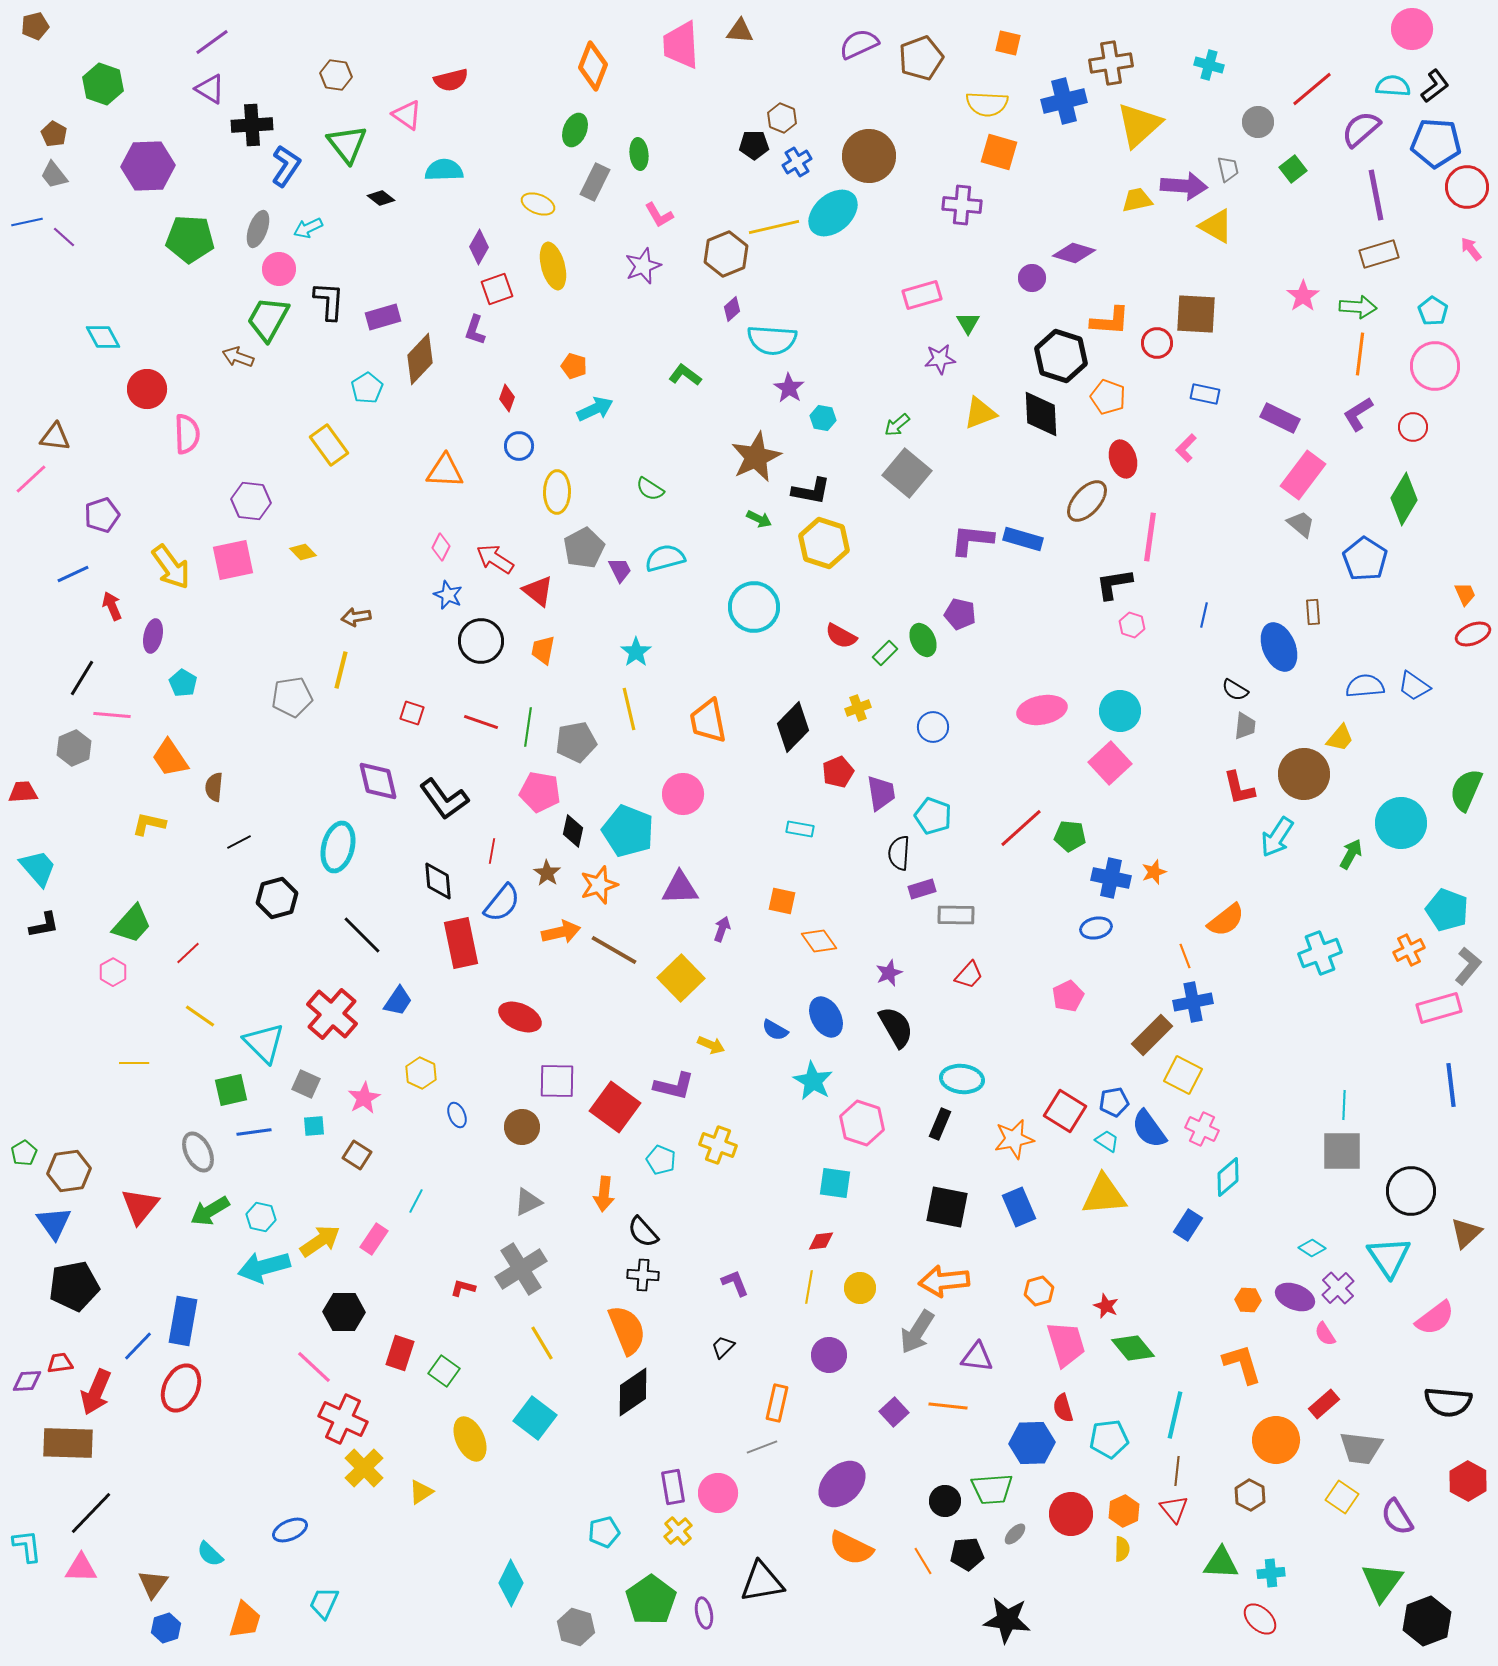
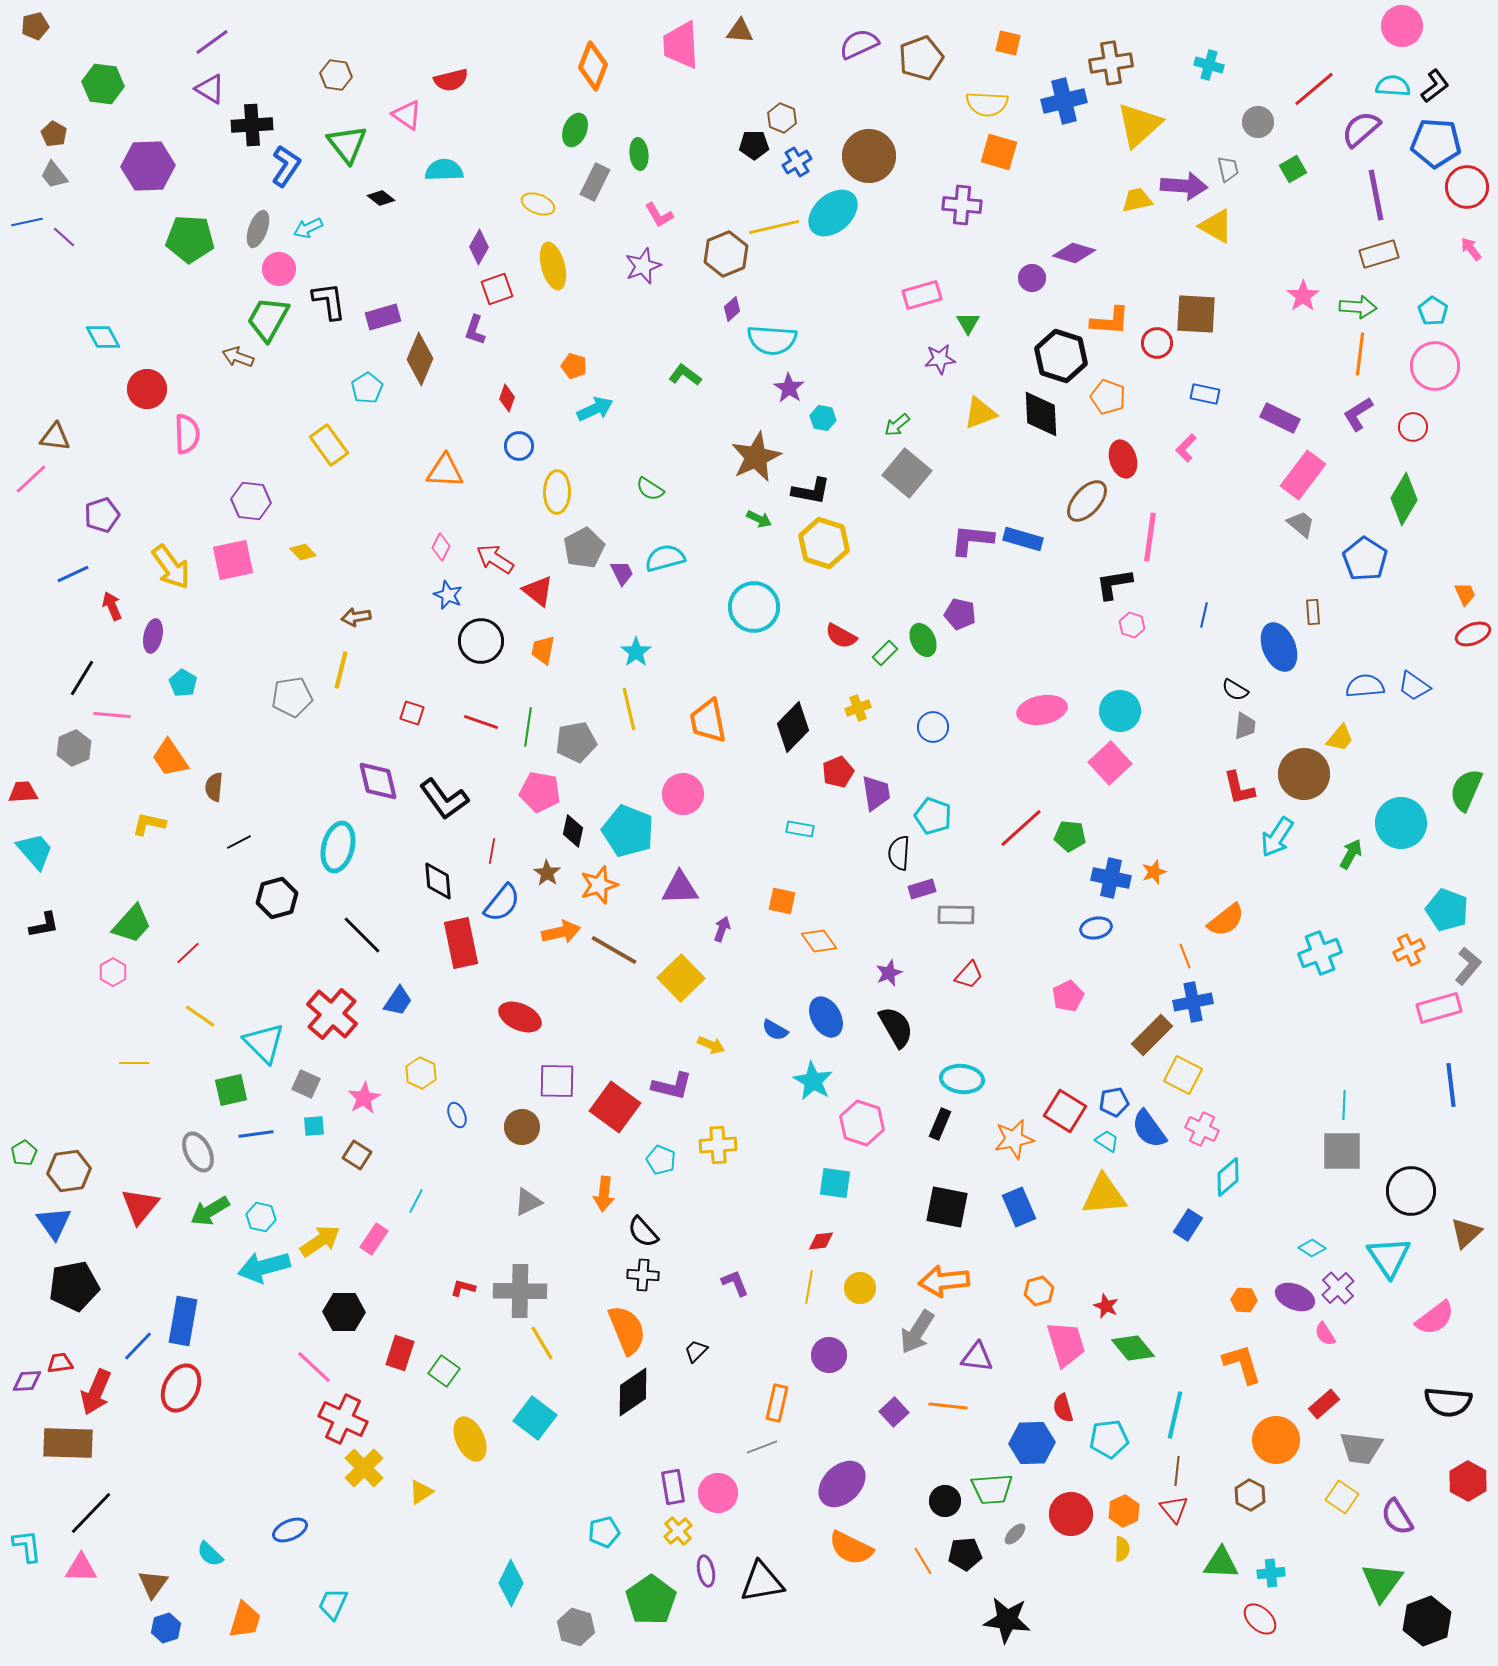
pink circle at (1412, 29): moved 10 px left, 3 px up
green hexagon at (103, 84): rotated 12 degrees counterclockwise
red line at (1312, 89): moved 2 px right
green square at (1293, 169): rotated 8 degrees clockwise
black L-shape at (329, 301): rotated 12 degrees counterclockwise
brown diamond at (420, 359): rotated 21 degrees counterclockwise
purple trapezoid at (620, 570): moved 2 px right, 3 px down
purple trapezoid at (881, 793): moved 5 px left
cyan trapezoid at (38, 868): moved 3 px left, 17 px up
purple L-shape at (674, 1086): moved 2 px left
blue line at (254, 1132): moved 2 px right, 2 px down
yellow cross at (718, 1145): rotated 24 degrees counterclockwise
gray cross at (521, 1269): moved 1 px left, 22 px down; rotated 33 degrees clockwise
orange hexagon at (1248, 1300): moved 4 px left
black trapezoid at (723, 1347): moved 27 px left, 4 px down
black pentagon at (967, 1554): moved 2 px left
cyan trapezoid at (324, 1603): moved 9 px right, 1 px down
purple ellipse at (704, 1613): moved 2 px right, 42 px up
